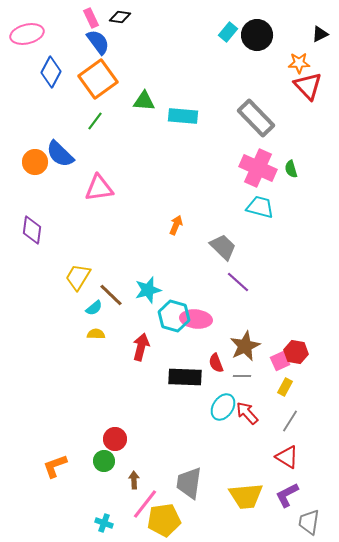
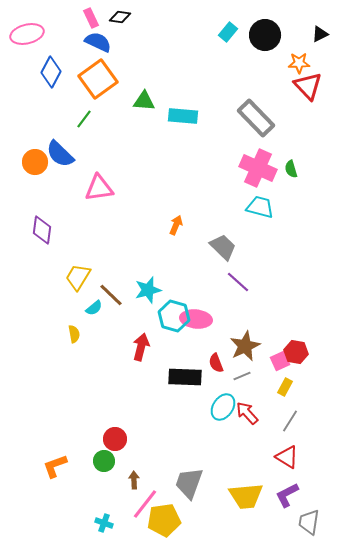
black circle at (257, 35): moved 8 px right
blue semicircle at (98, 42): rotated 28 degrees counterclockwise
green line at (95, 121): moved 11 px left, 2 px up
purple diamond at (32, 230): moved 10 px right
yellow semicircle at (96, 334): moved 22 px left; rotated 78 degrees clockwise
gray line at (242, 376): rotated 24 degrees counterclockwise
gray trapezoid at (189, 483): rotated 12 degrees clockwise
